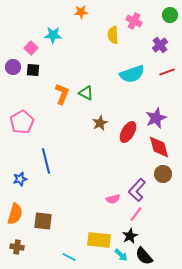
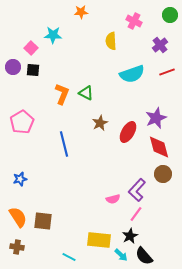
yellow semicircle: moved 2 px left, 6 px down
blue line: moved 18 px right, 17 px up
orange semicircle: moved 3 px right, 3 px down; rotated 50 degrees counterclockwise
